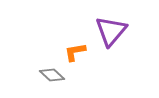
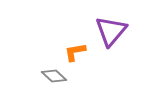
gray diamond: moved 2 px right, 1 px down
